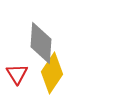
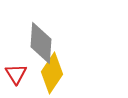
red triangle: moved 1 px left
